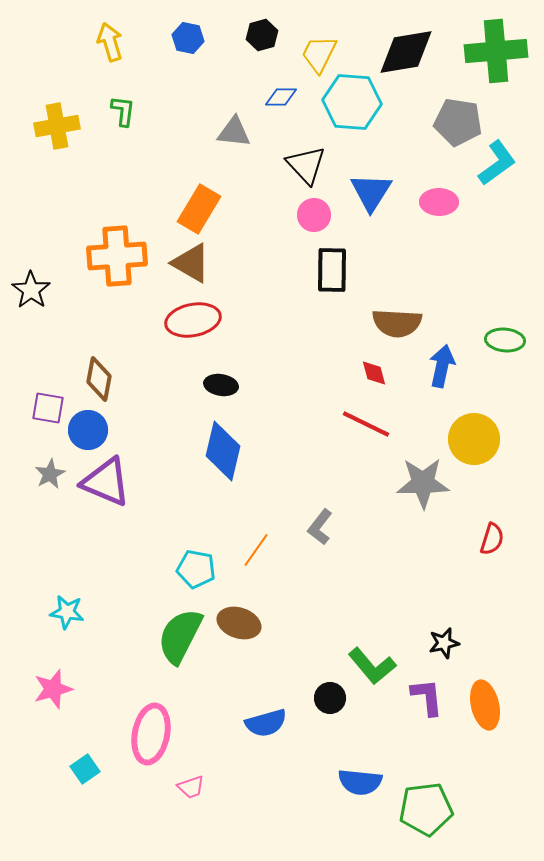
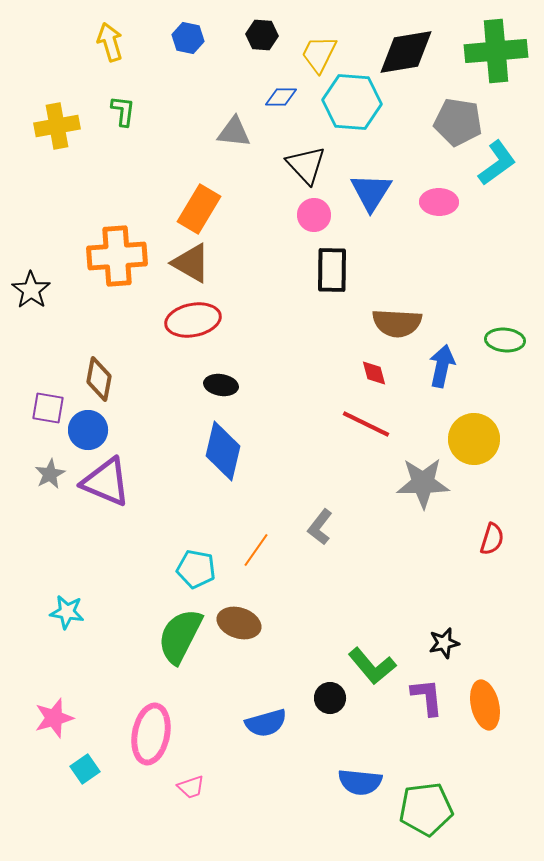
black hexagon at (262, 35): rotated 20 degrees clockwise
pink star at (53, 689): moved 1 px right, 29 px down
